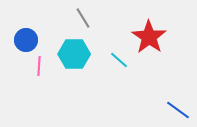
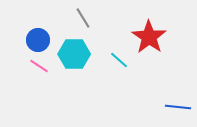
blue circle: moved 12 px right
pink line: rotated 60 degrees counterclockwise
blue line: moved 3 px up; rotated 30 degrees counterclockwise
